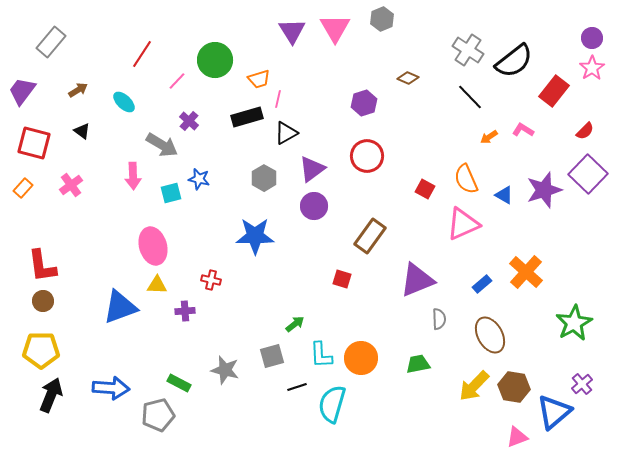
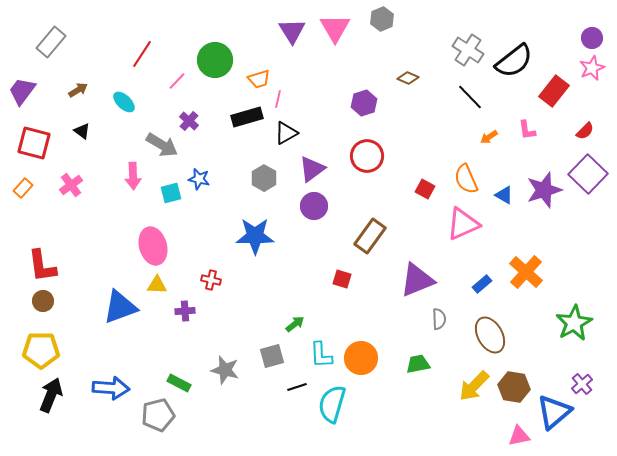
pink star at (592, 68): rotated 10 degrees clockwise
pink L-shape at (523, 130): moved 4 px right; rotated 130 degrees counterclockwise
pink triangle at (517, 437): moved 2 px right, 1 px up; rotated 10 degrees clockwise
